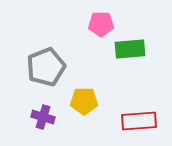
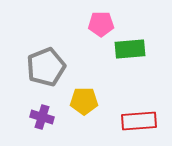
purple cross: moved 1 px left
